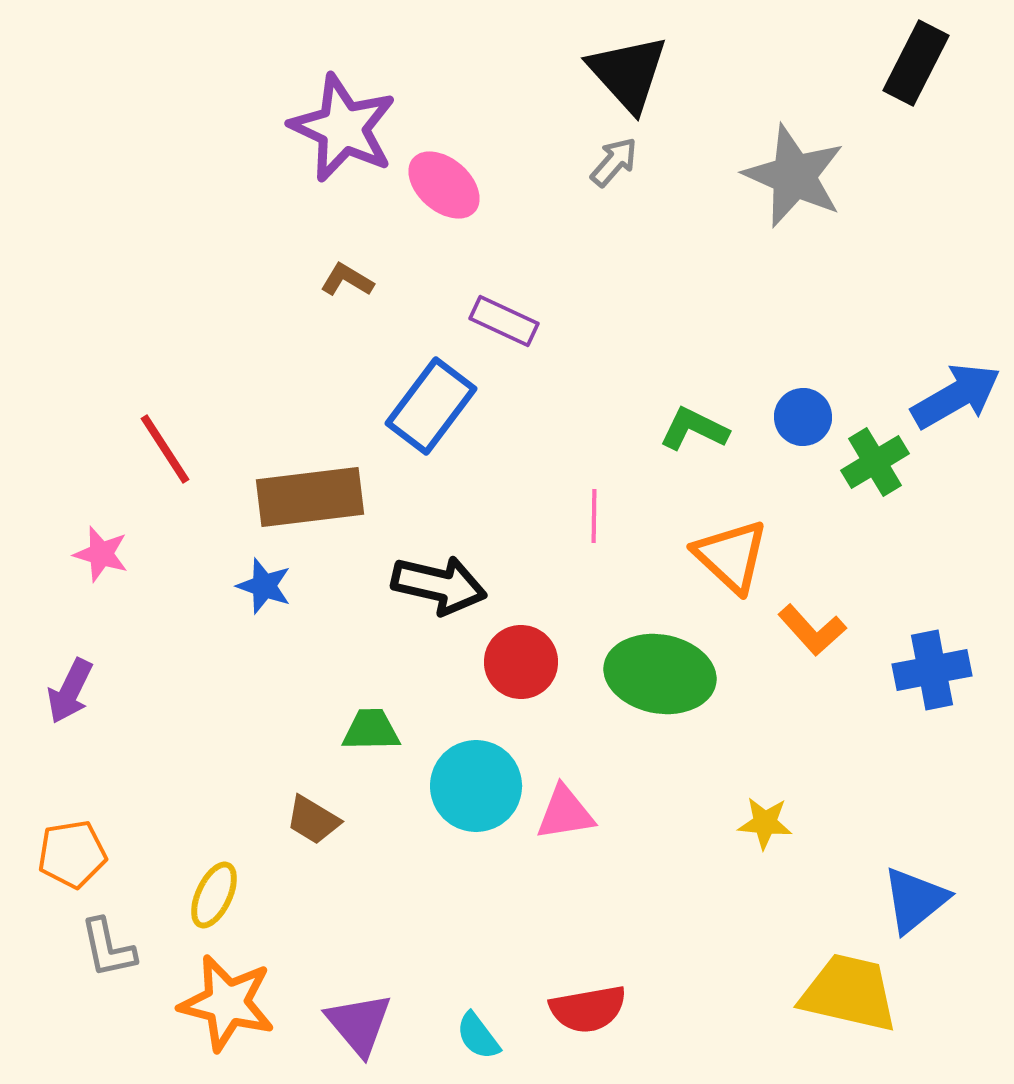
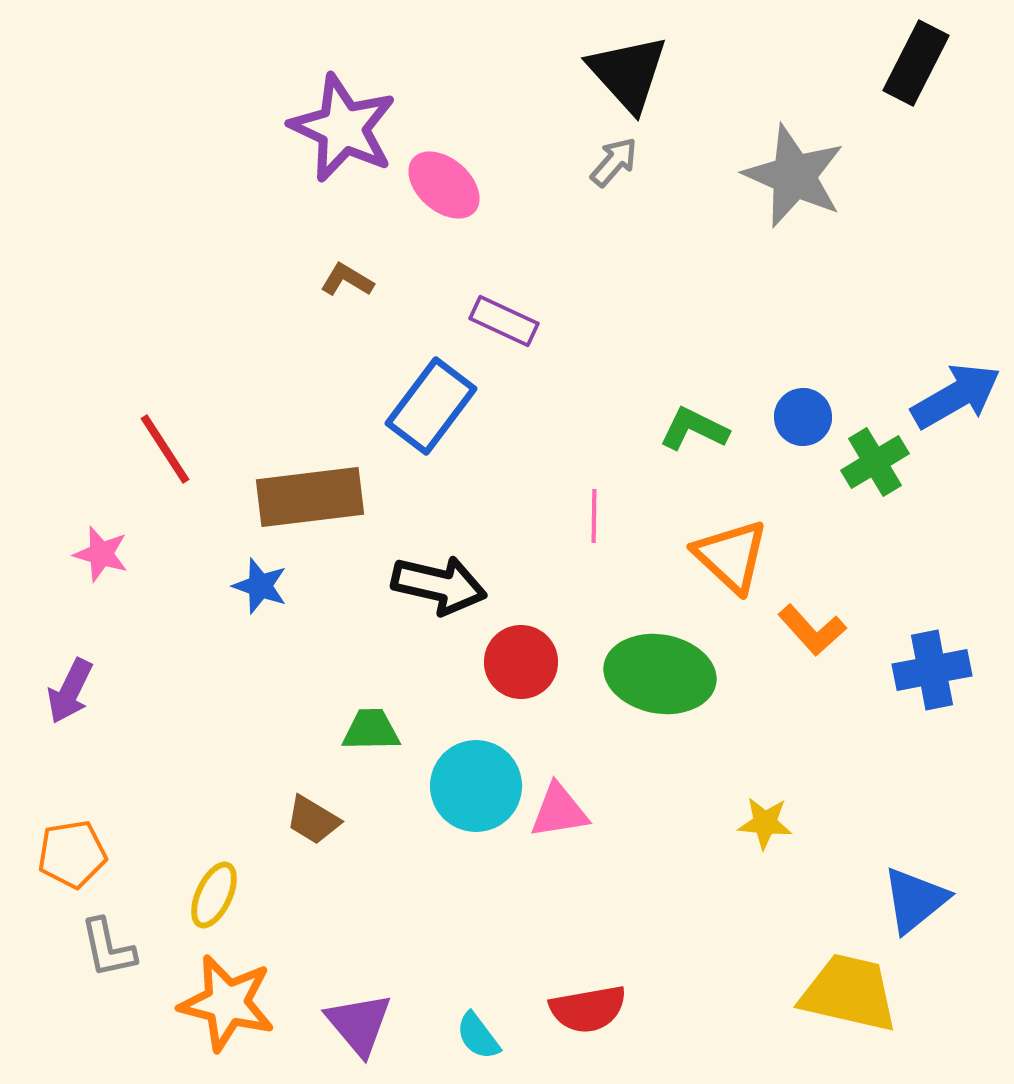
blue star: moved 4 px left
pink triangle: moved 6 px left, 2 px up
